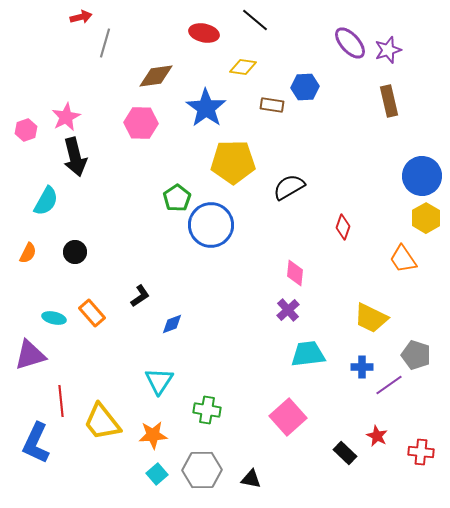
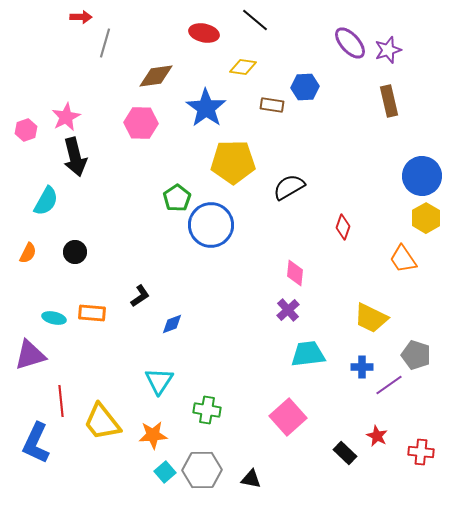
red arrow at (81, 17): rotated 15 degrees clockwise
orange rectangle at (92, 313): rotated 44 degrees counterclockwise
cyan square at (157, 474): moved 8 px right, 2 px up
